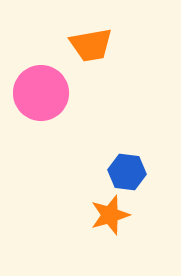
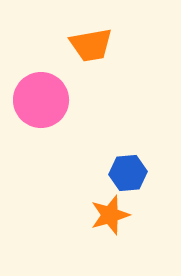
pink circle: moved 7 px down
blue hexagon: moved 1 px right, 1 px down; rotated 12 degrees counterclockwise
